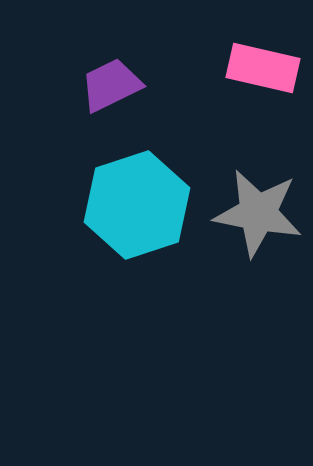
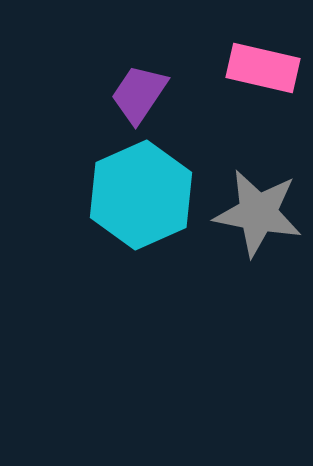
purple trapezoid: moved 28 px right, 9 px down; rotated 30 degrees counterclockwise
cyan hexagon: moved 4 px right, 10 px up; rotated 6 degrees counterclockwise
